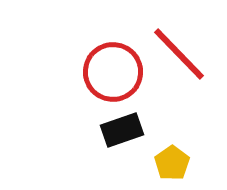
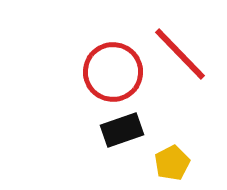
red line: moved 1 px right
yellow pentagon: rotated 8 degrees clockwise
